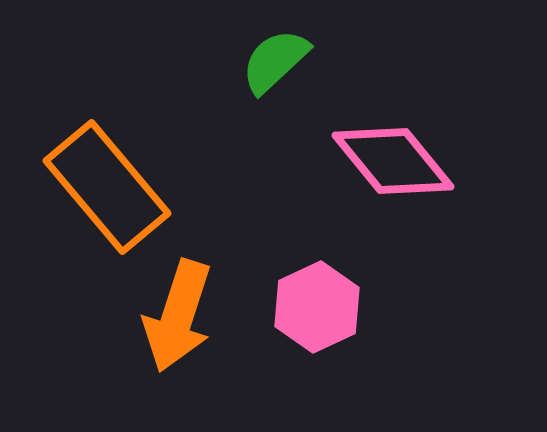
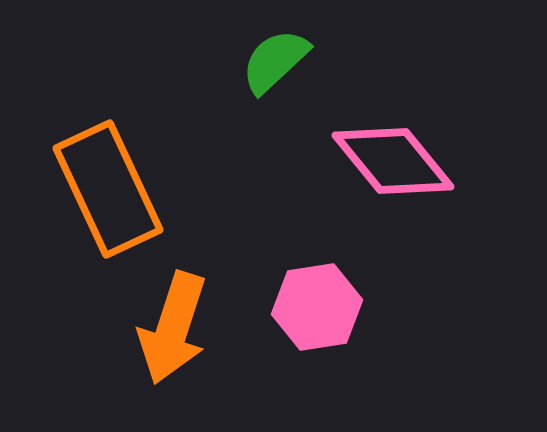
orange rectangle: moved 1 px right, 2 px down; rotated 15 degrees clockwise
pink hexagon: rotated 16 degrees clockwise
orange arrow: moved 5 px left, 12 px down
